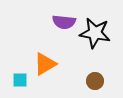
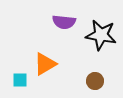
black star: moved 6 px right, 2 px down
